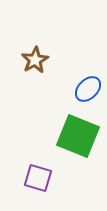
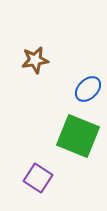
brown star: rotated 20 degrees clockwise
purple square: rotated 16 degrees clockwise
